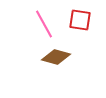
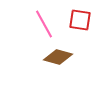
brown diamond: moved 2 px right
